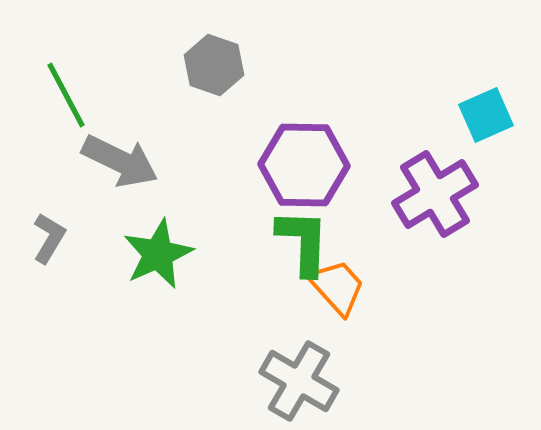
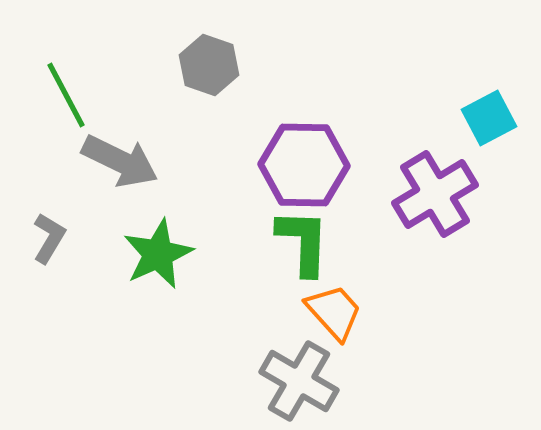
gray hexagon: moved 5 px left
cyan square: moved 3 px right, 3 px down; rotated 4 degrees counterclockwise
orange trapezoid: moved 3 px left, 25 px down
